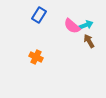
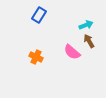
pink semicircle: moved 26 px down
